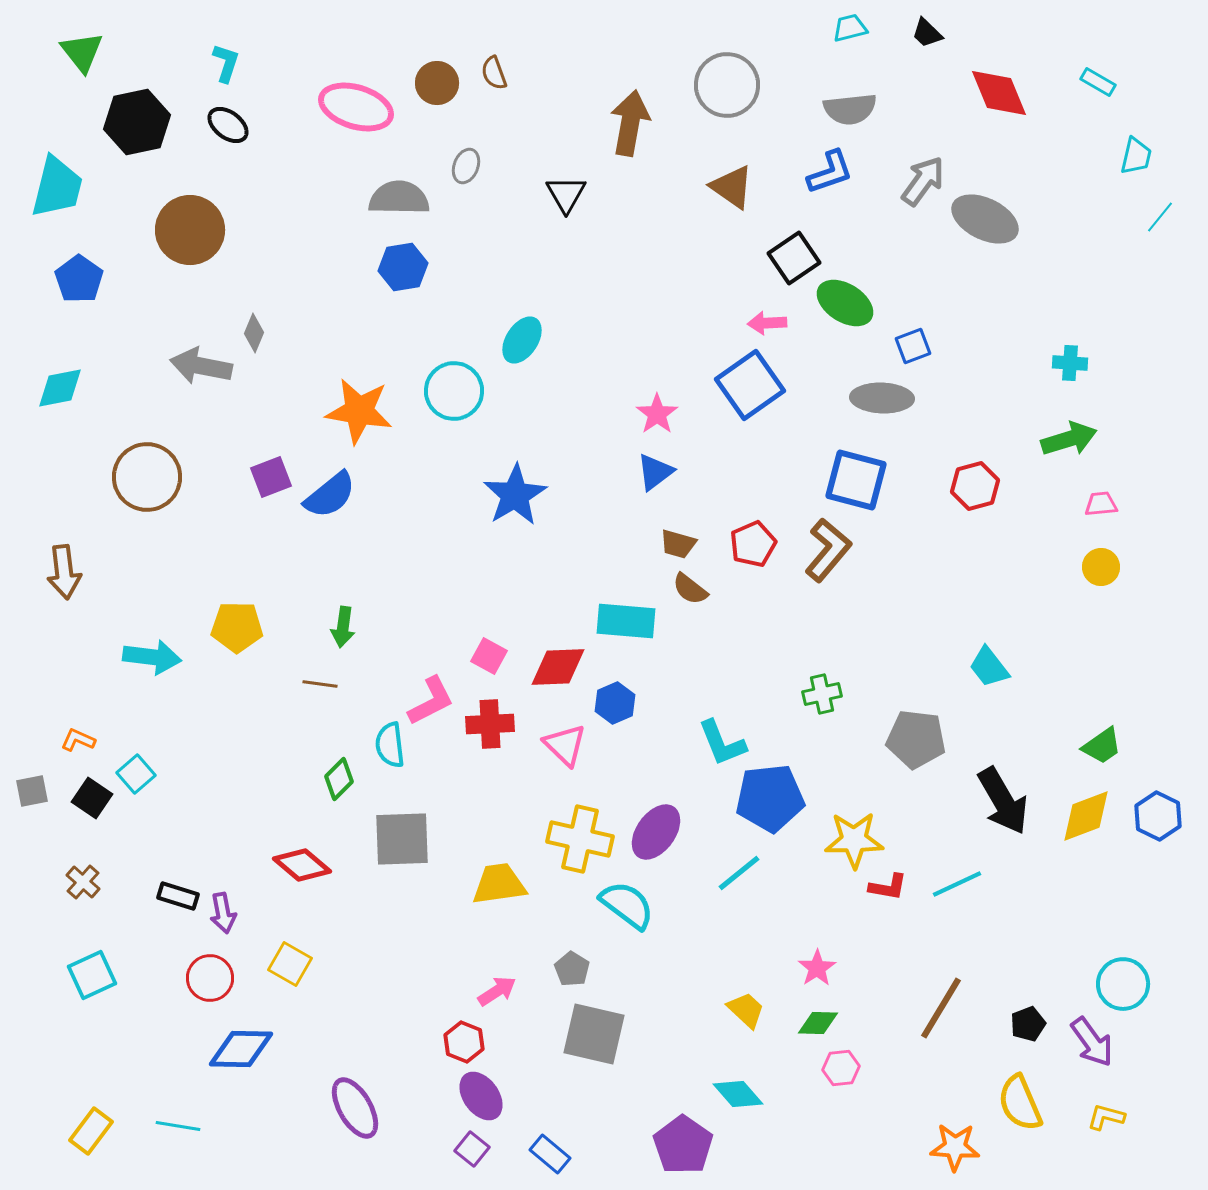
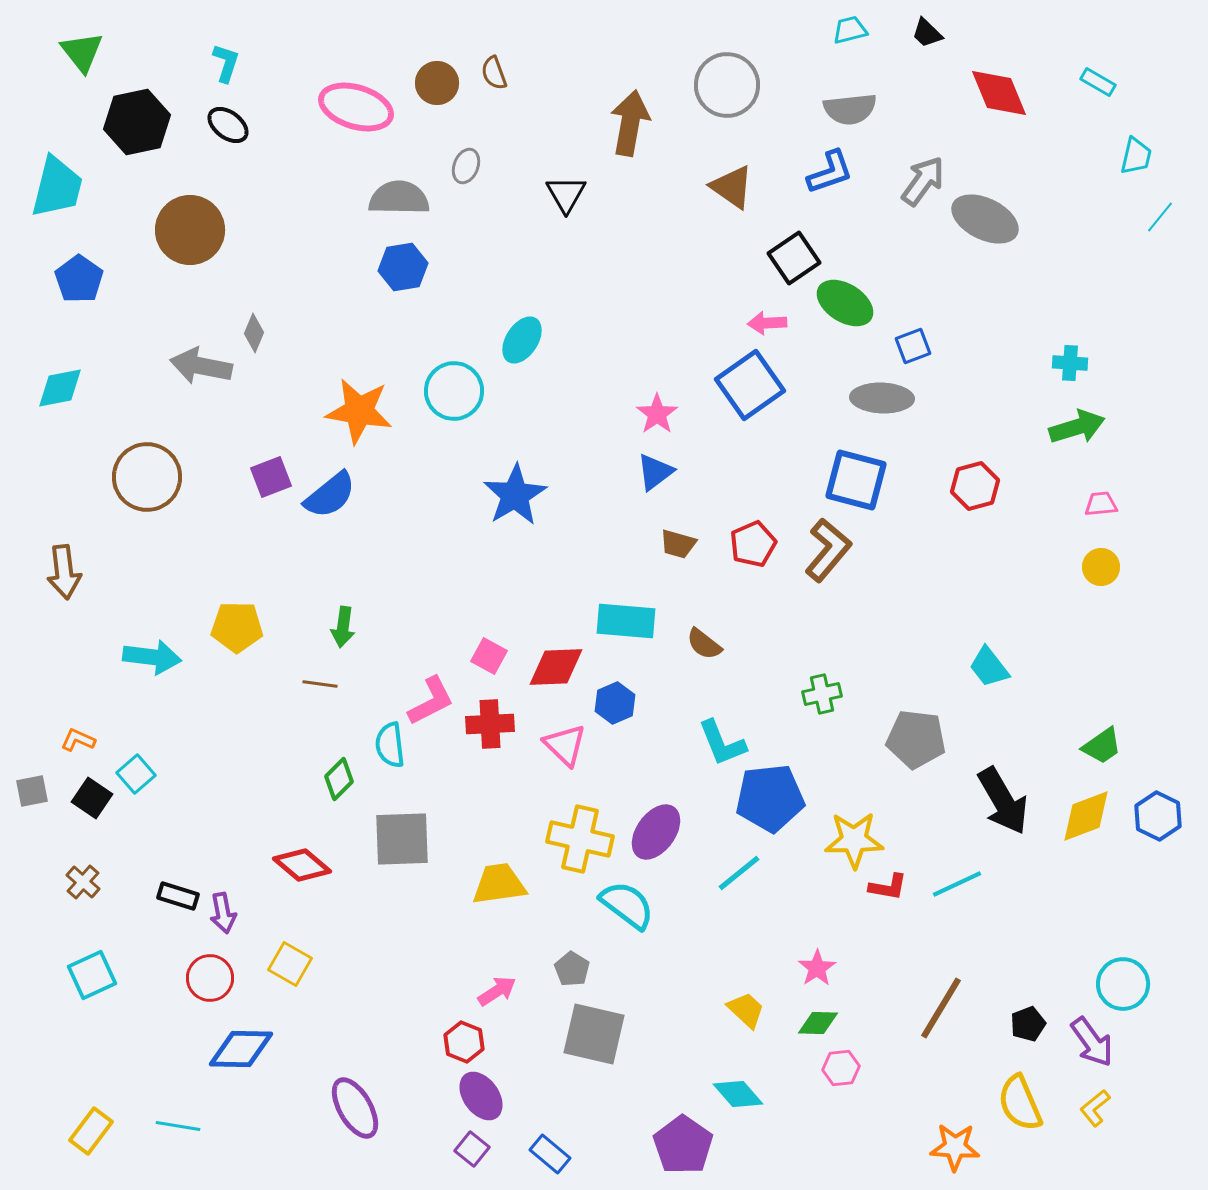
cyan trapezoid at (850, 28): moved 2 px down
green arrow at (1069, 439): moved 8 px right, 12 px up
brown semicircle at (690, 589): moved 14 px right, 55 px down
red diamond at (558, 667): moved 2 px left
yellow L-shape at (1106, 1117): moved 11 px left, 9 px up; rotated 54 degrees counterclockwise
